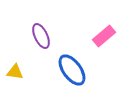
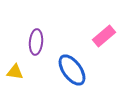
purple ellipse: moved 5 px left, 6 px down; rotated 30 degrees clockwise
